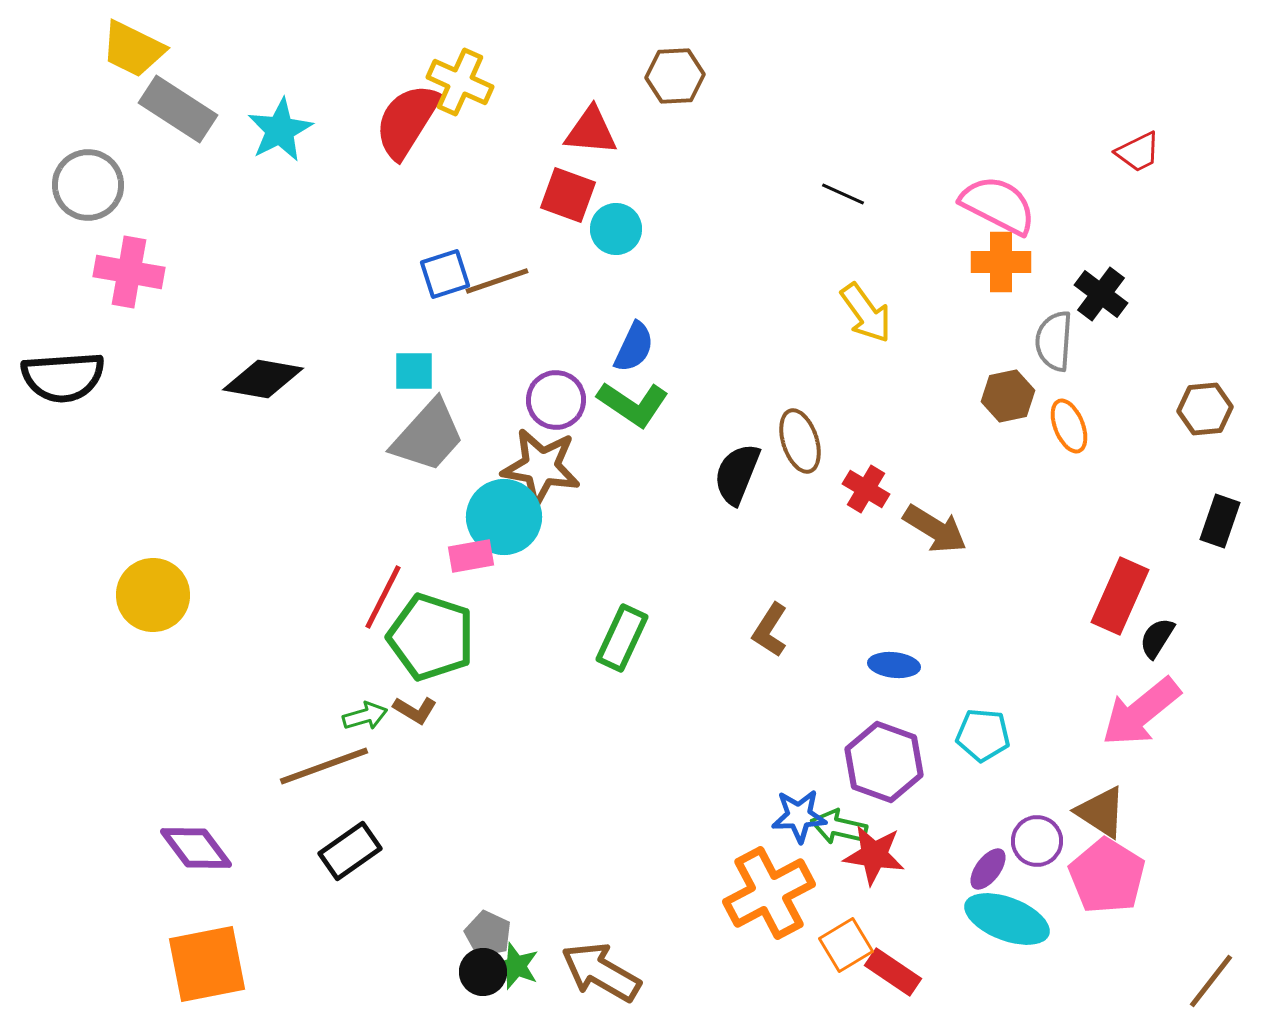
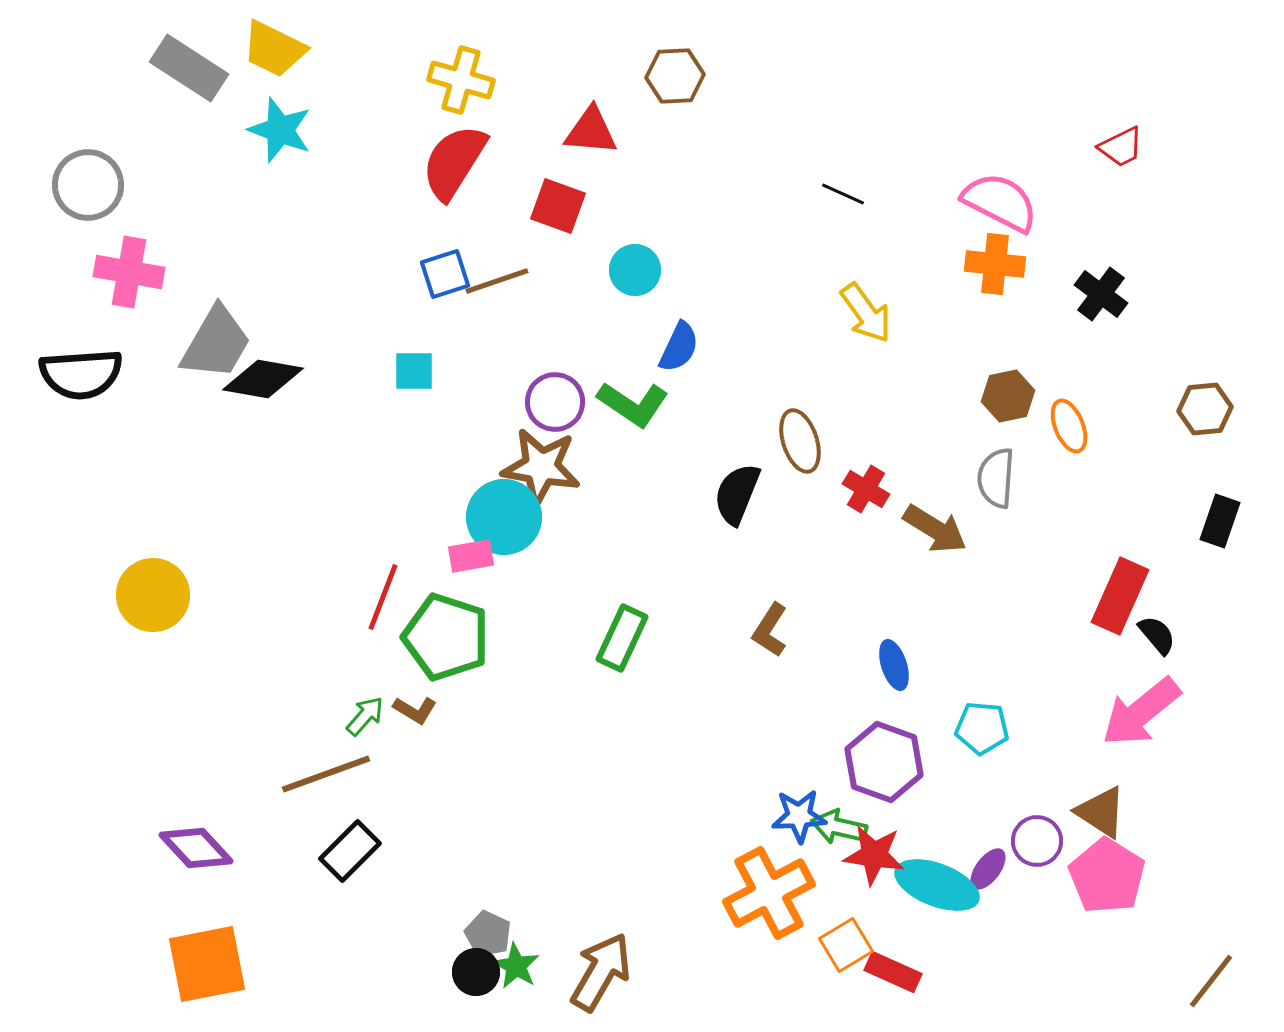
yellow trapezoid at (133, 49): moved 141 px right
yellow cross at (460, 82): moved 1 px right, 2 px up; rotated 8 degrees counterclockwise
gray rectangle at (178, 109): moved 11 px right, 41 px up
red semicircle at (407, 121): moved 47 px right, 41 px down
cyan star at (280, 130): rotated 24 degrees counterclockwise
red trapezoid at (1138, 152): moved 17 px left, 5 px up
red square at (568, 195): moved 10 px left, 11 px down
pink semicircle at (998, 205): moved 2 px right, 3 px up
cyan circle at (616, 229): moved 19 px right, 41 px down
orange cross at (1001, 262): moved 6 px left, 2 px down; rotated 6 degrees clockwise
gray semicircle at (1054, 341): moved 58 px left, 137 px down
blue semicircle at (634, 347): moved 45 px right
black semicircle at (63, 377): moved 18 px right, 3 px up
purple circle at (556, 400): moved 1 px left, 2 px down
gray trapezoid at (428, 436): moved 212 px left, 93 px up; rotated 12 degrees counterclockwise
black semicircle at (737, 474): moved 20 px down
red line at (383, 597): rotated 6 degrees counterclockwise
green pentagon at (431, 637): moved 15 px right
black semicircle at (1157, 638): moved 3 px up; rotated 108 degrees clockwise
blue ellipse at (894, 665): rotated 66 degrees clockwise
green arrow at (365, 716): rotated 33 degrees counterclockwise
cyan pentagon at (983, 735): moved 1 px left, 7 px up
brown line at (324, 766): moved 2 px right, 8 px down
purple diamond at (196, 848): rotated 6 degrees counterclockwise
black rectangle at (350, 851): rotated 10 degrees counterclockwise
cyan ellipse at (1007, 919): moved 70 px left, 34 px up
green star at (516, 966): rotated 9 degrees clockwise
black circle at (483, 972): moved 7 px left
brown arrow at (601, 972): rotated 90 degrees clockwise
red rectangle at (893, 972): rotated 10 degrees counterclockwise
